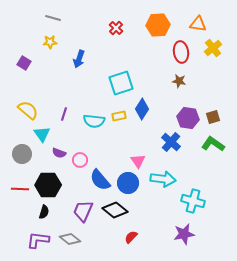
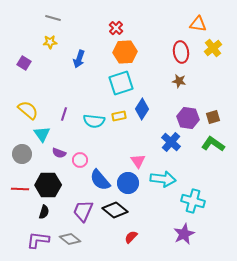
orange hexagon: moved 33 px left, 27 px down
purple star: rotated 15 degrees counterclockwise
